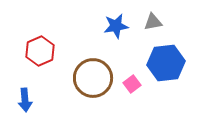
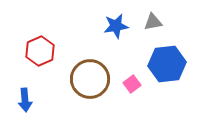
blue hexagon: moved 1 px right, 1 px down
brown circle: moved 3 px left, 1 px down
